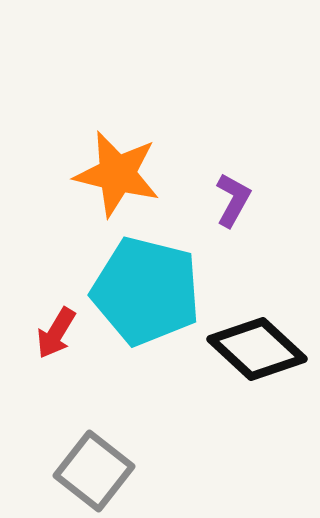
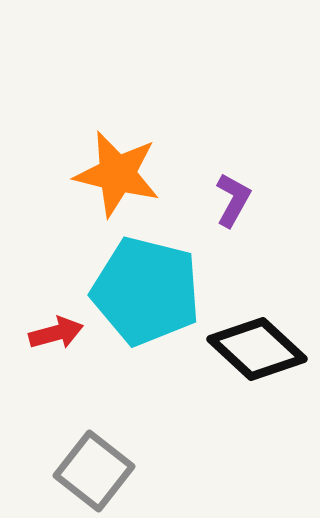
red arrow: rotated 136 degrees counterclockwise
